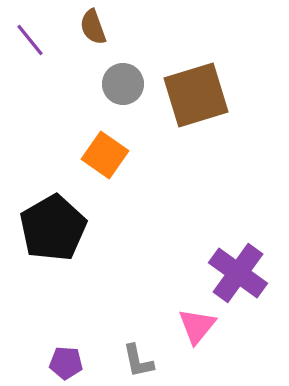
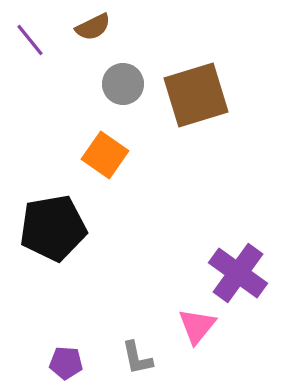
brown semicircle: rotated 96 degrees counterclockwise
black pentagon: rotated 20 degrees clockwise
gray L-shape: moved 1 px left, 3 px up
